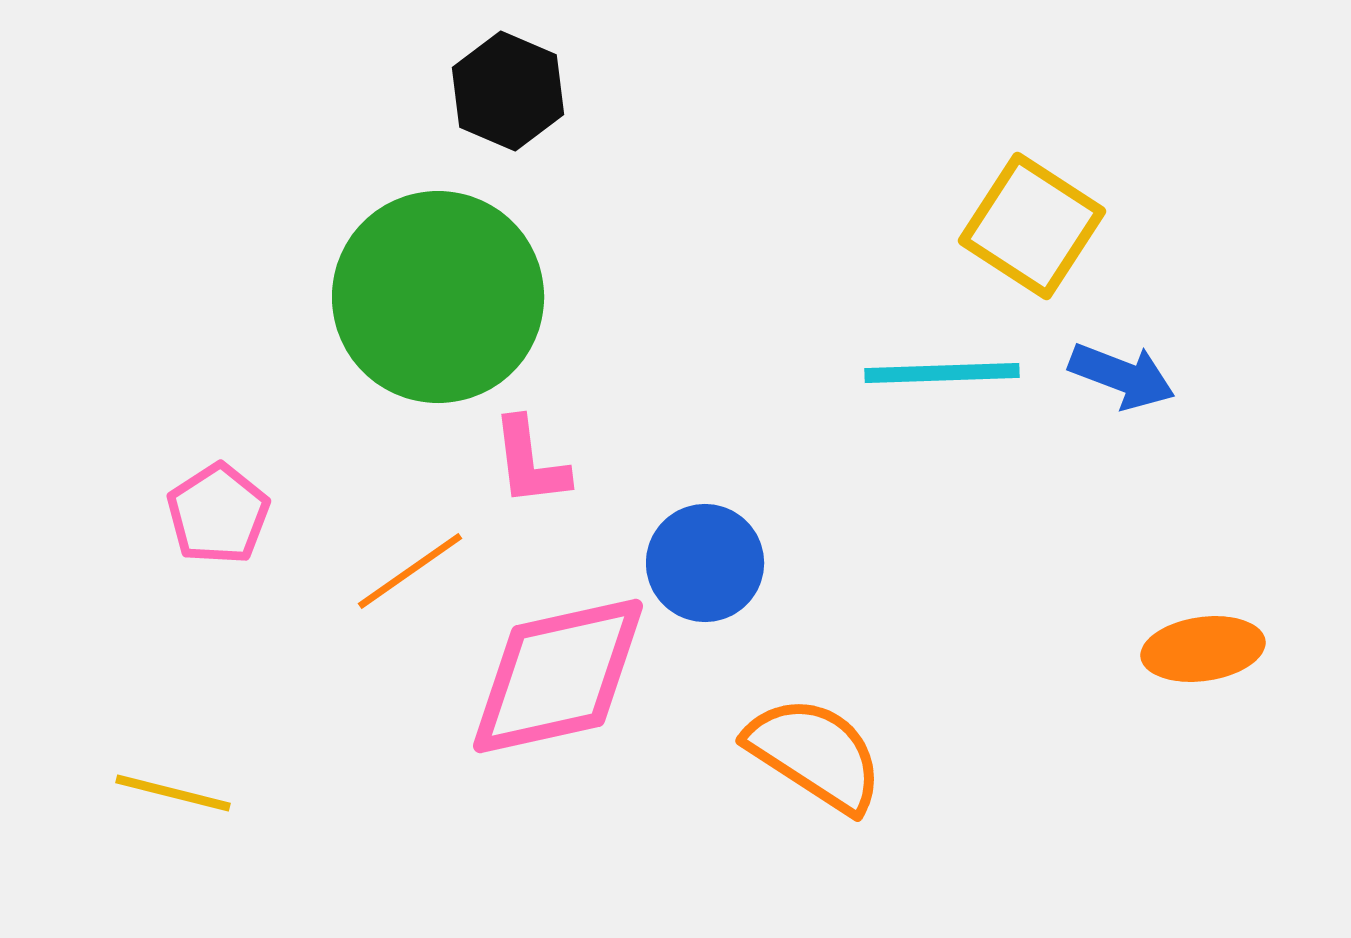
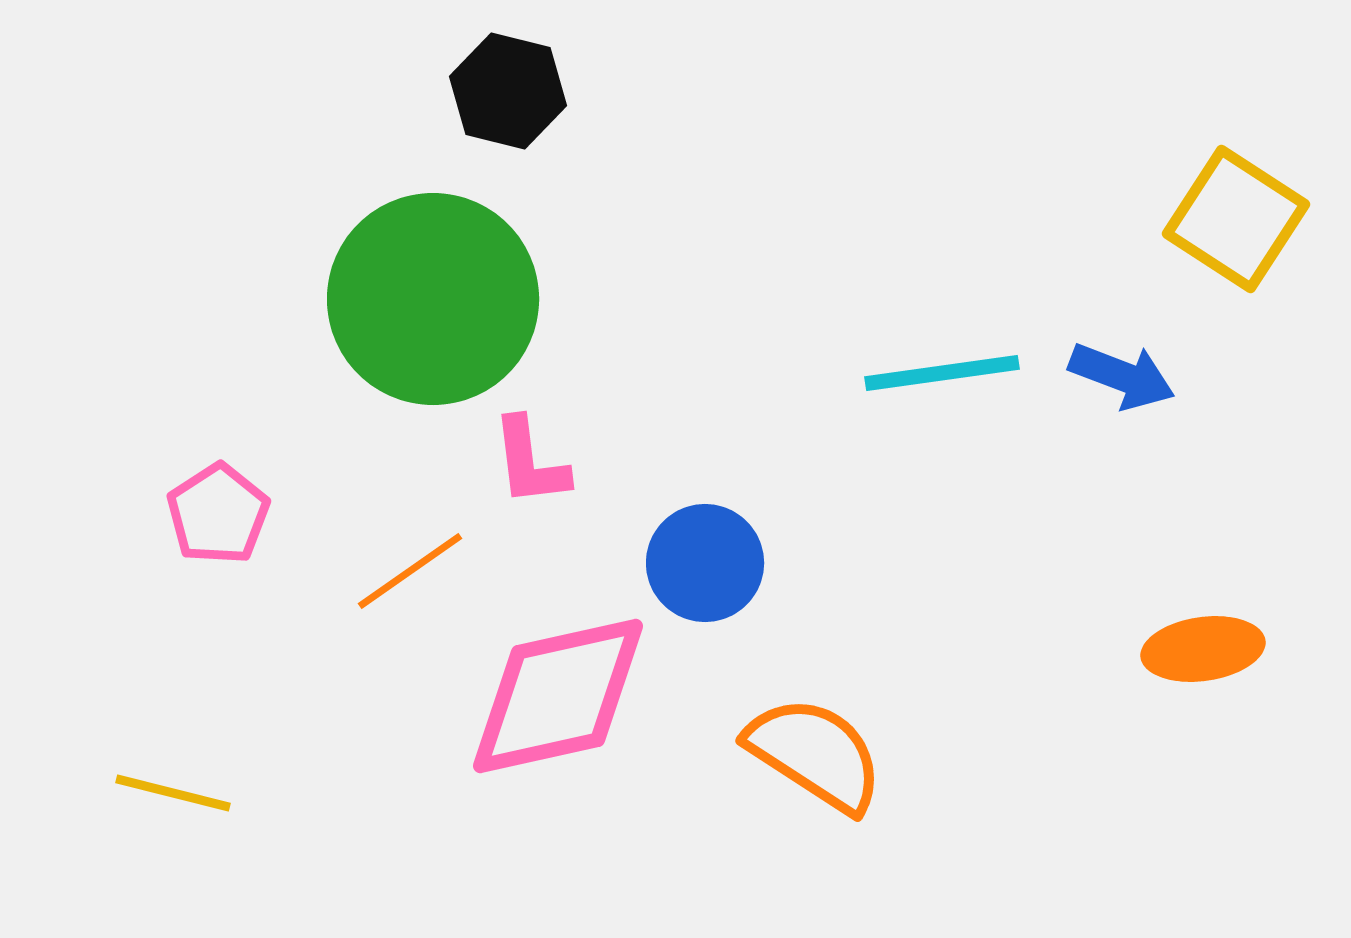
black hexagon: rotated 9 degrees counterclockwise
yellow square: moved 204 px right, 7 px up
green circle: moved 5 px left, 2 px down
cyan line: rotated 6 degrees counterclockwise
pink diamond: moved 20 px down
